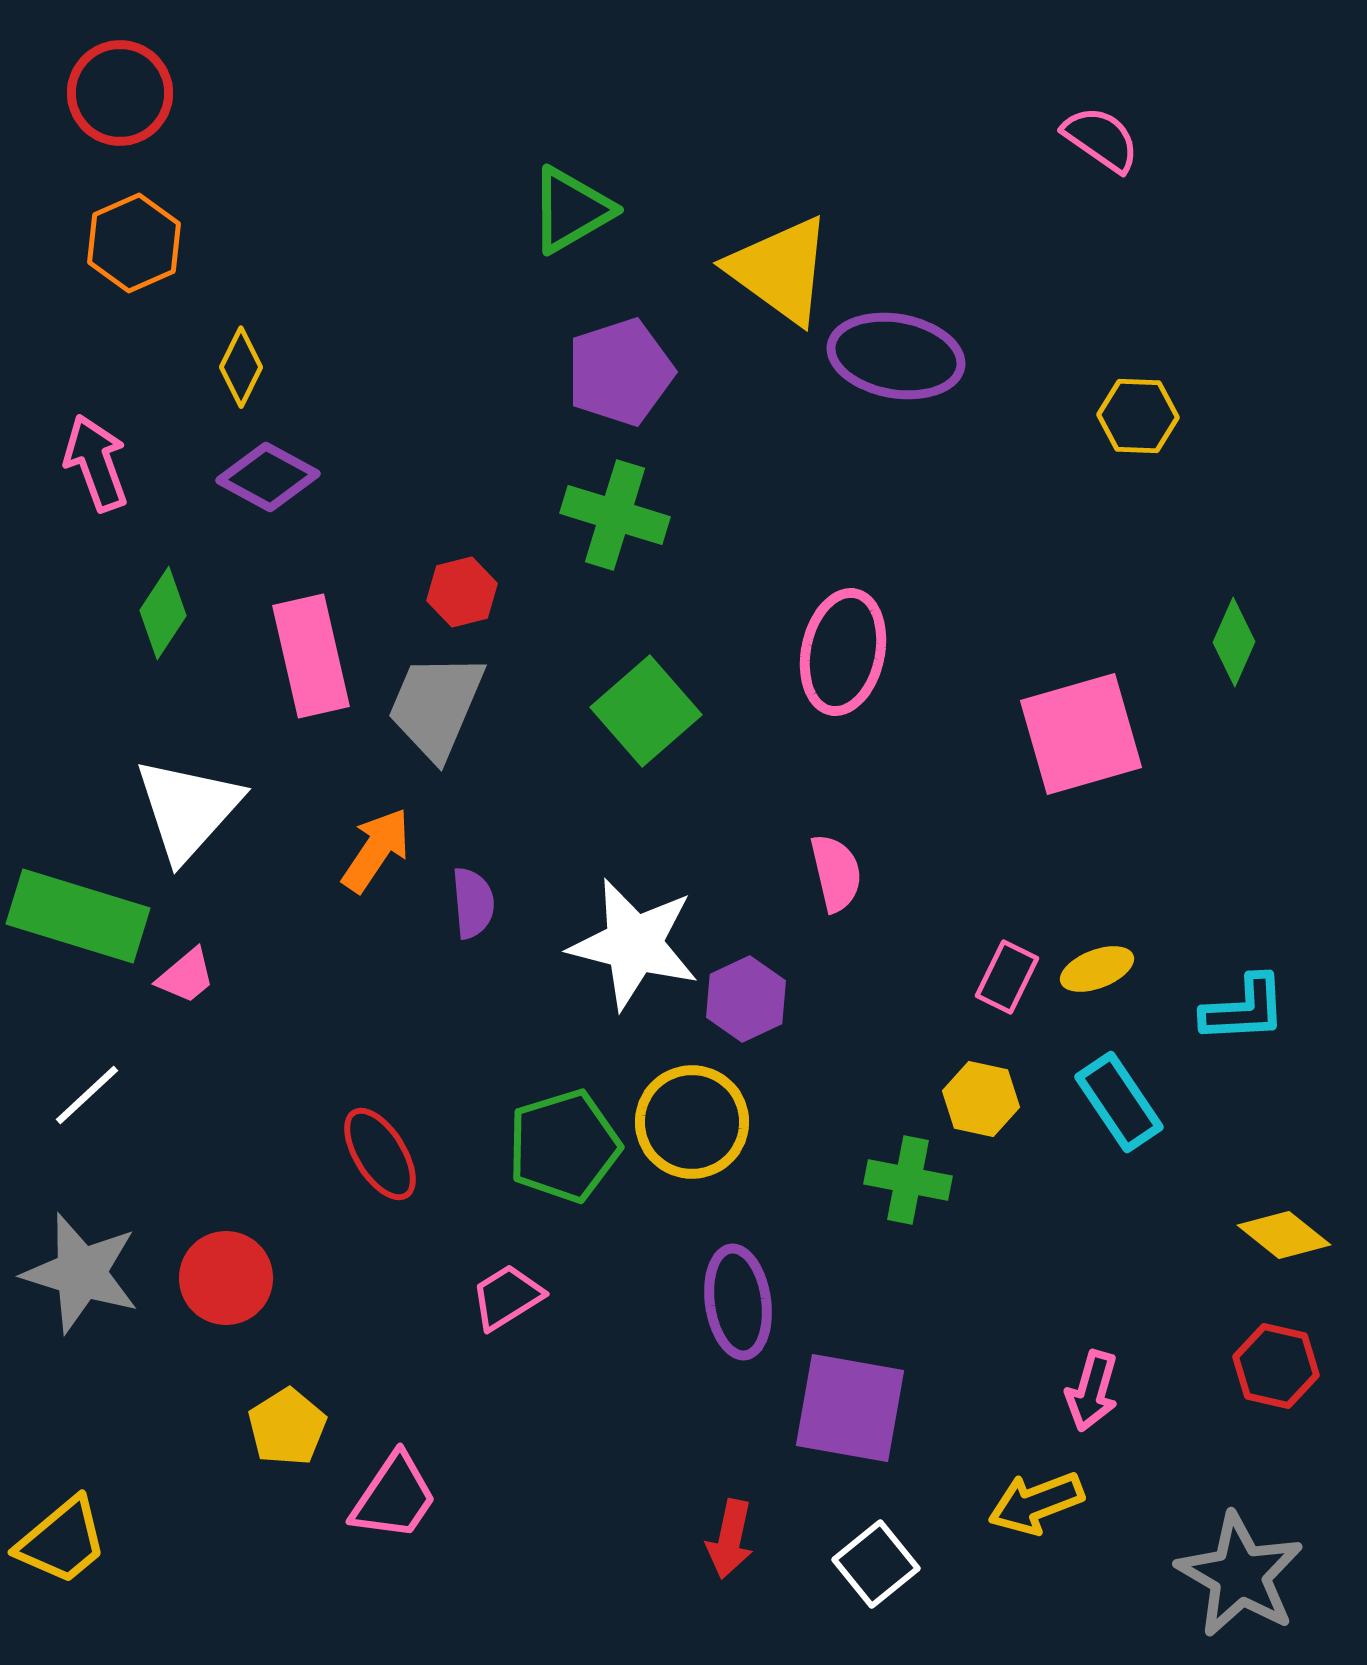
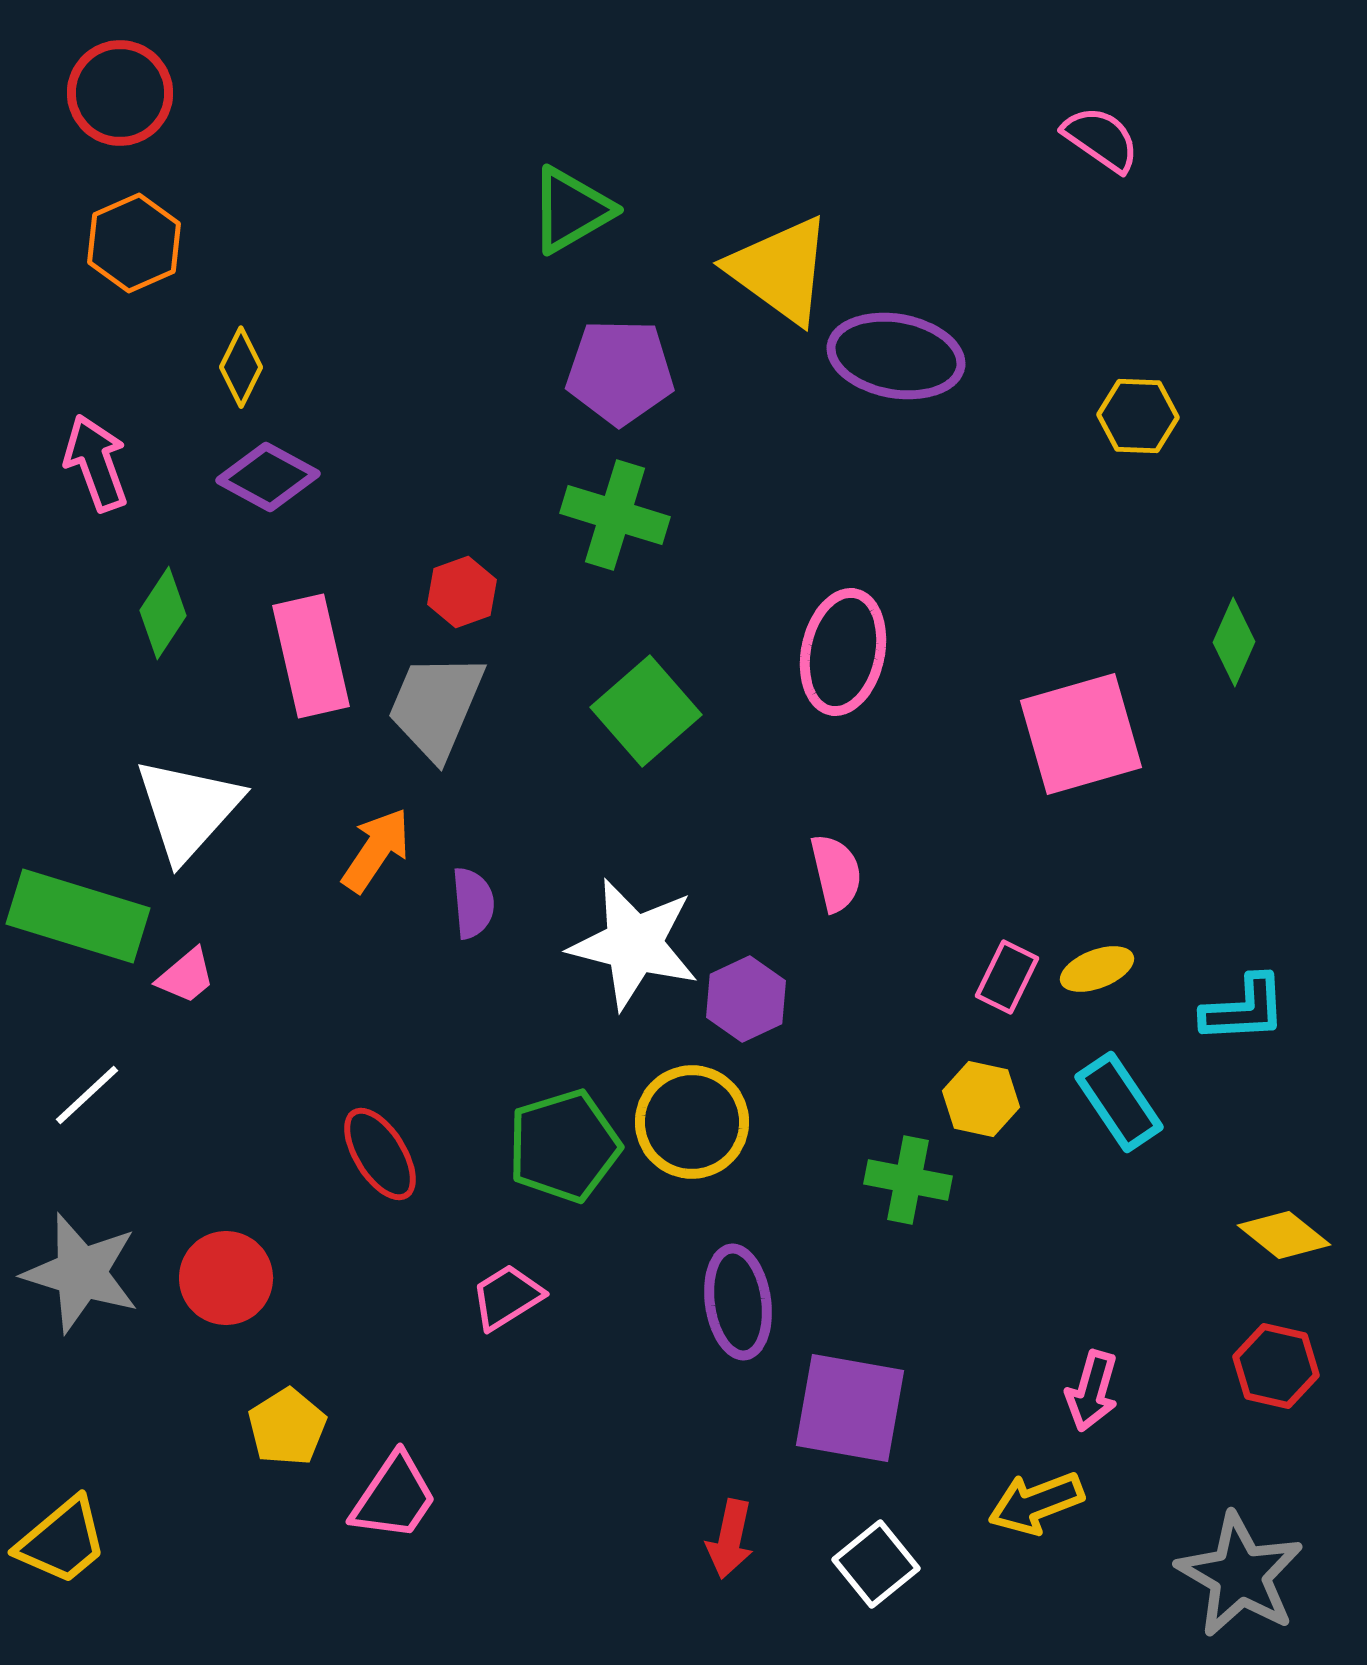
purple pentagon at (620, 372): rotated 19 degrees clockwise
red hexagon at (462, 592): rotated 6 degrees counterclockwise
